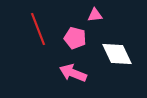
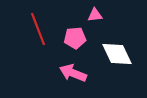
pink pentagon: rotated 20 degrees counterclockwise
